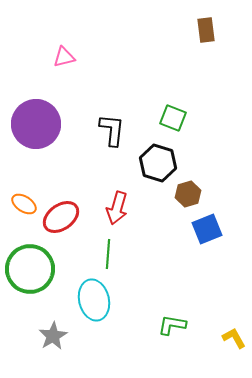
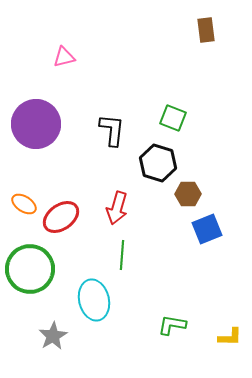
brown hexagon: rotated 15 degrees clockwise
green line: moved 14 px right, 1 px down
yellow L-shape: moved 4 px left, 1 px up; rotated 120 degrees clockwise
